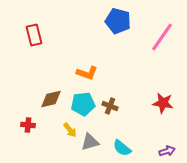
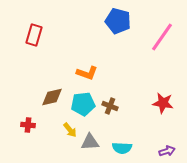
red rectangle: rotated 30 degrees clockwise
brown diamond: moved 1 px right, 2 px up
gray triangle: rotated 12 degrees clockwise
cyan semicircle: rotated 36 degrees counterclockwise
